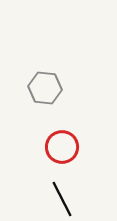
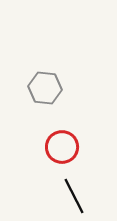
black line: moved 12 px right, 3 px up
